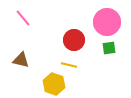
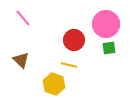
pink circle: moved 1 px left, 2 px down
brown triangle: rotated 30 degrees clockwise
